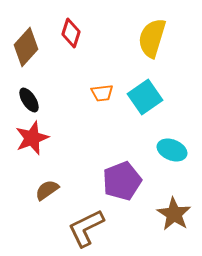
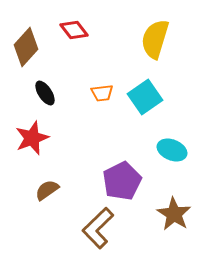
red diamond: moved 3 px right, 3 px up; rotated 56 degrees counterclockwise
yellow semicircle: moved 3 px right, 1 px down
black ellipse: moved 16 px right, 7 px up
purple pentagon: rotated 6 degrees counterclockwise
brown L-shape: moved 12 px right; rotated 18 degrees counterclockwise
